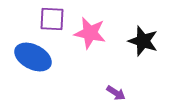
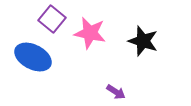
purple square: rotated 36 degrees clockwise
purple arrow: moved 1 px up
